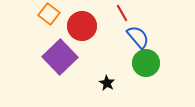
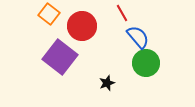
purple square: rotated 8 degrees counterclockwise
black star: rotated 21 degrees clockwise
